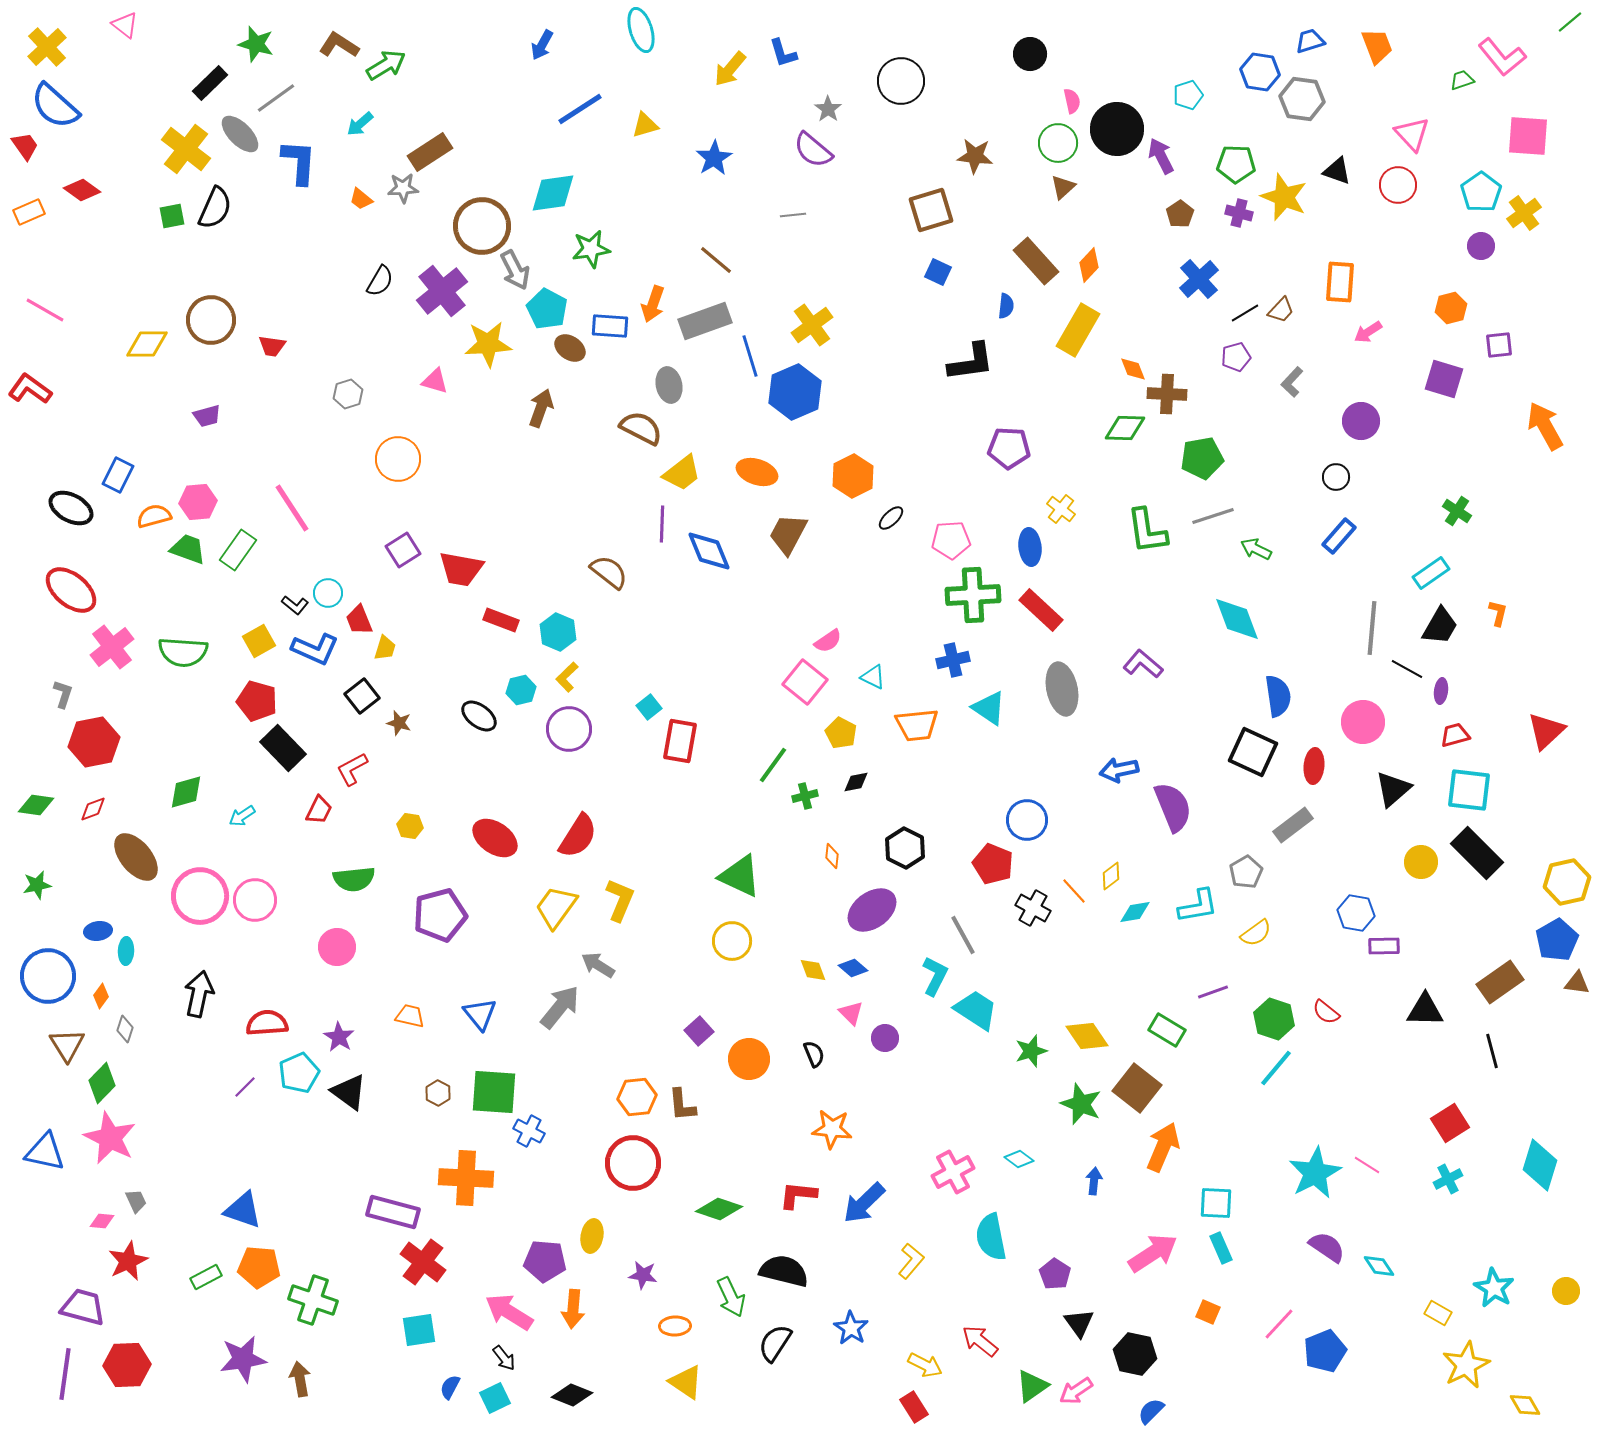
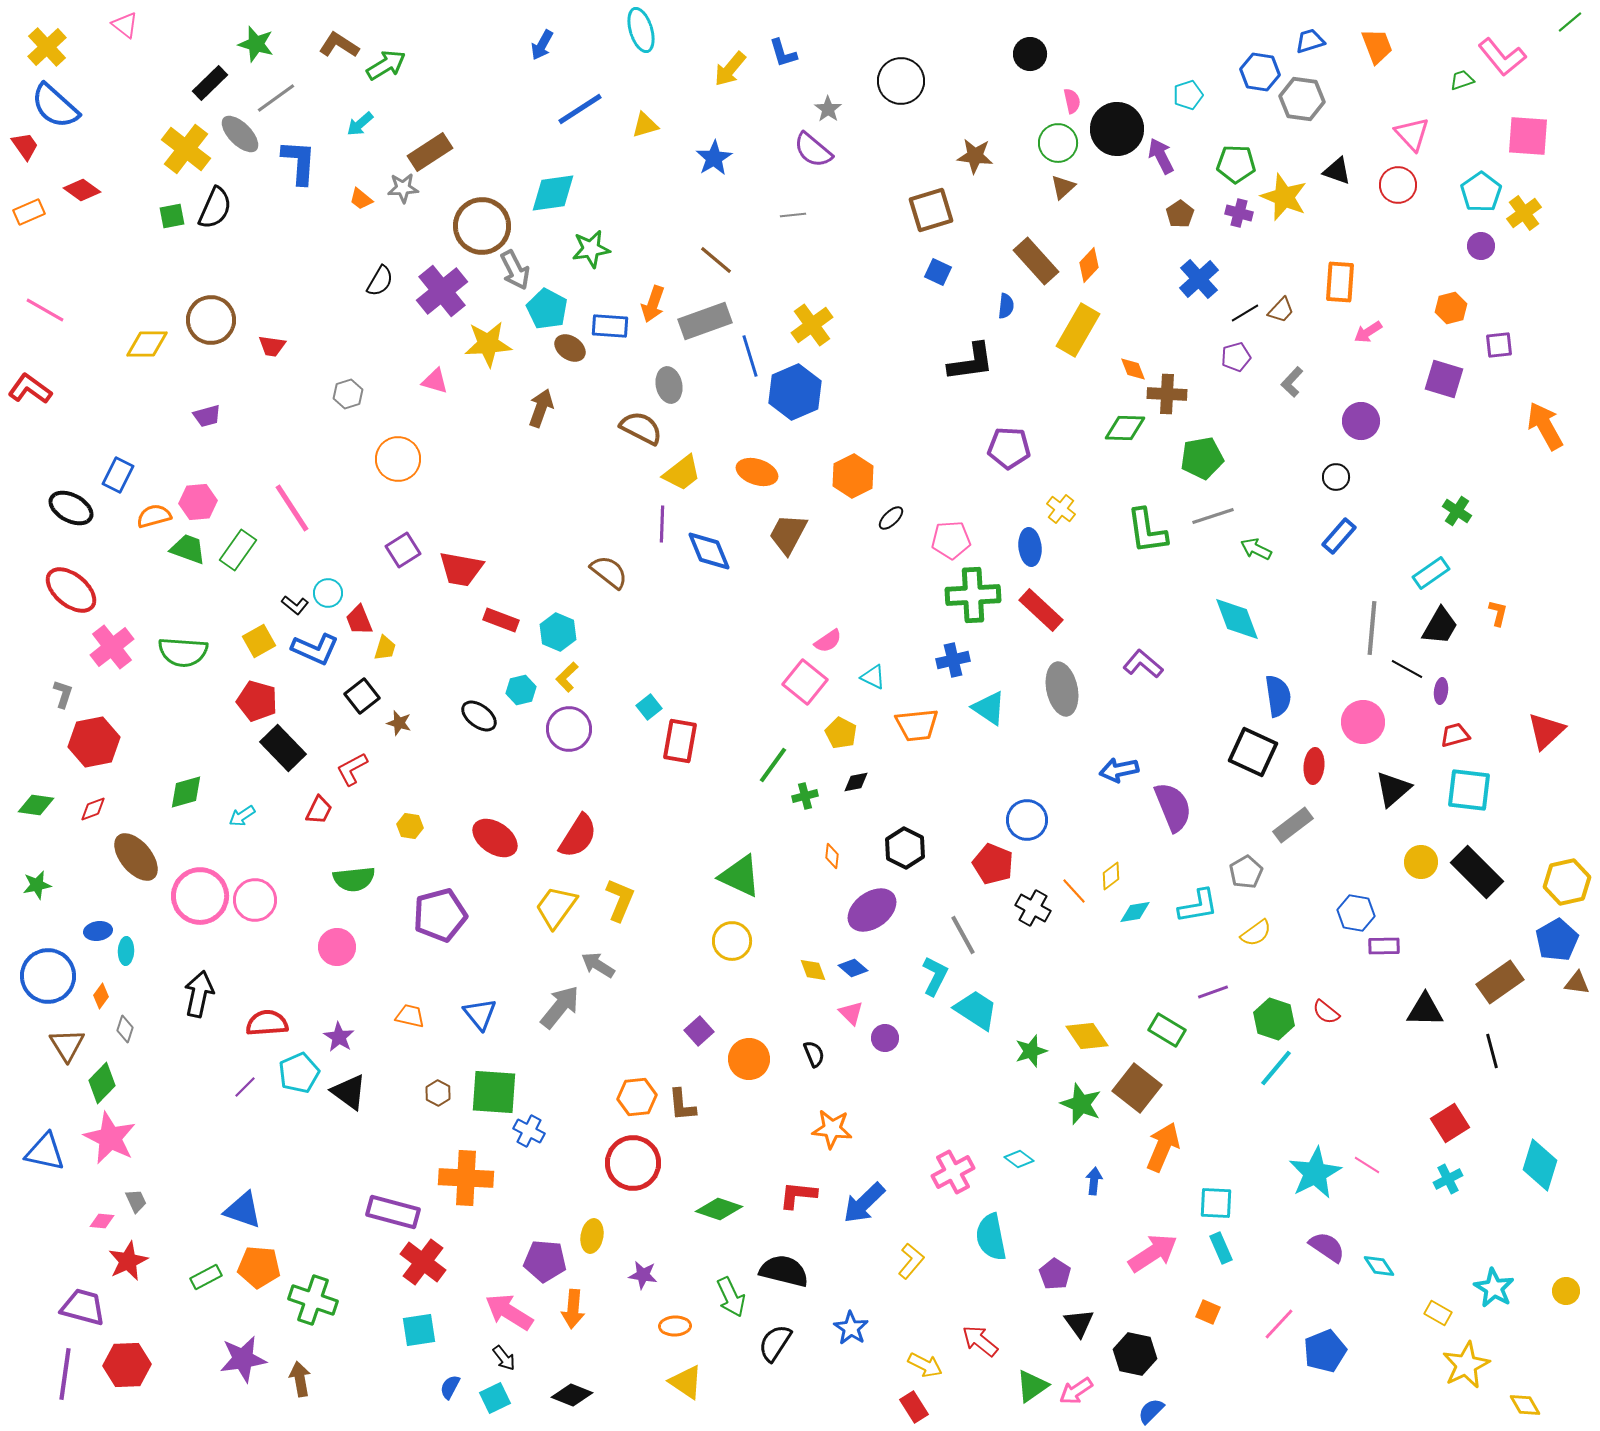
black rectangle at (1477, 853): moved 19 px down
